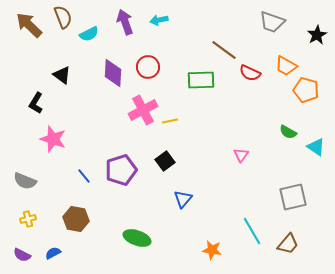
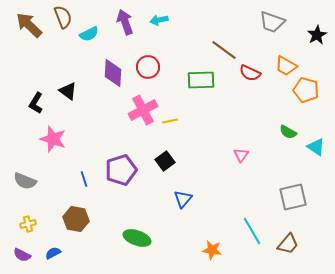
black triangle: moved 6 px right, 16 px down
blue line: moved 3 px down; rotated 21 degrees clockwise
yellow cross: moved 5 px down
